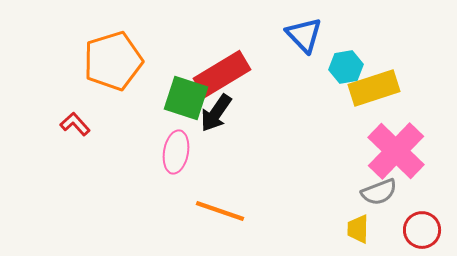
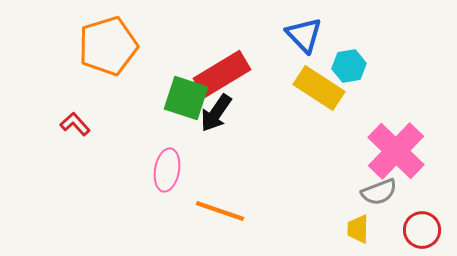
orange pentagon: moved 5 px left, 15 px up
cyan hexagon: moved 3 px right, 1 px up
yellow rectangle: moved 55 px left; rotated 51 degrees clockwise
pink ellipse: moved 9 px left, 18 px down
